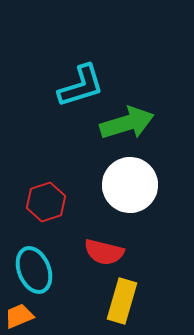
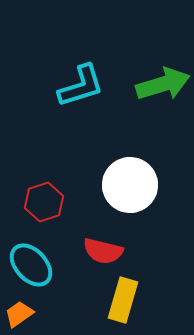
green arrow: moved 36 px right, 39 px up
red hexagon: moved 2 px left
red semicircle: moved 1 px left, 1 px up
cyan ellipse: moved 3 px left, 5 px up; rotated 21 degrees counterclockwise
yellow rectangle: moved 1 px right, 1 px up
orange trapezoid: moved 2 px up; rotated 12 degrees counterclockwise
